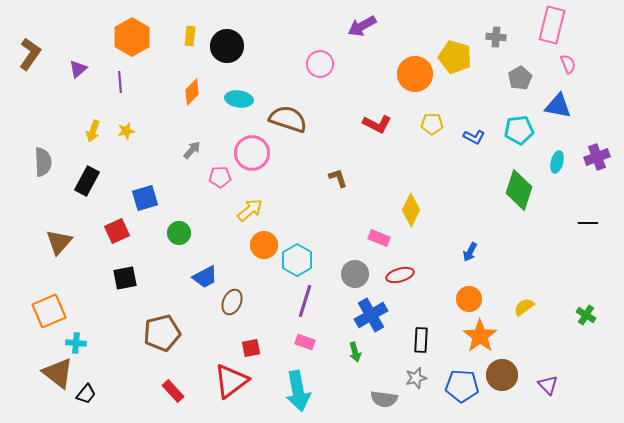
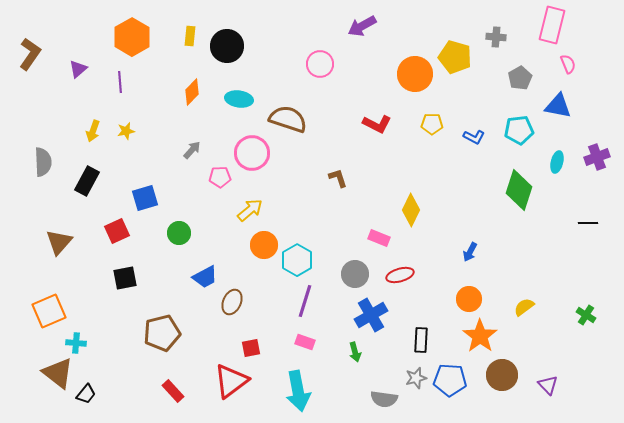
blue pentagon at (462, 386): moved 12 px left, 6 px up
